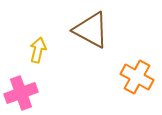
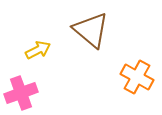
brown triangle: rotated 12 degrees clockwise
yellow arrow: rotated 50 degrees clockwise
